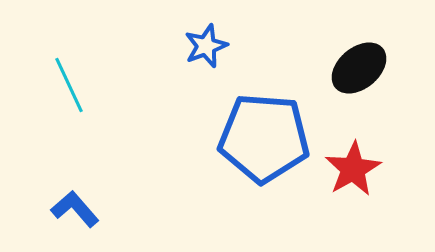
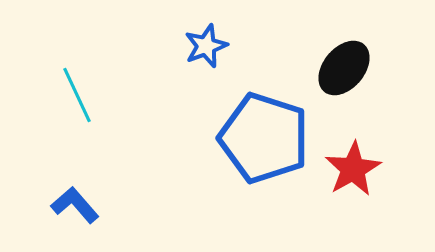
black ellipse: moved 15 px left; rotated 10 degrees counterclockwise
cyan line: moved 8 px right, 10 px down
blue pentagon: rotated 14 degrees clockwise
blue L-shape: moved 4 px up
